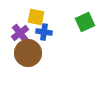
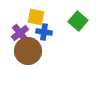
green square: moved 7 px left, 1 px up; rotated 24 degrees counterclockwise
brown circle: moved 2 px up
